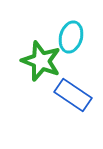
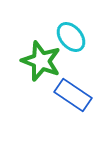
cyan ellipse: rotated 56 degrees counterclockwise
